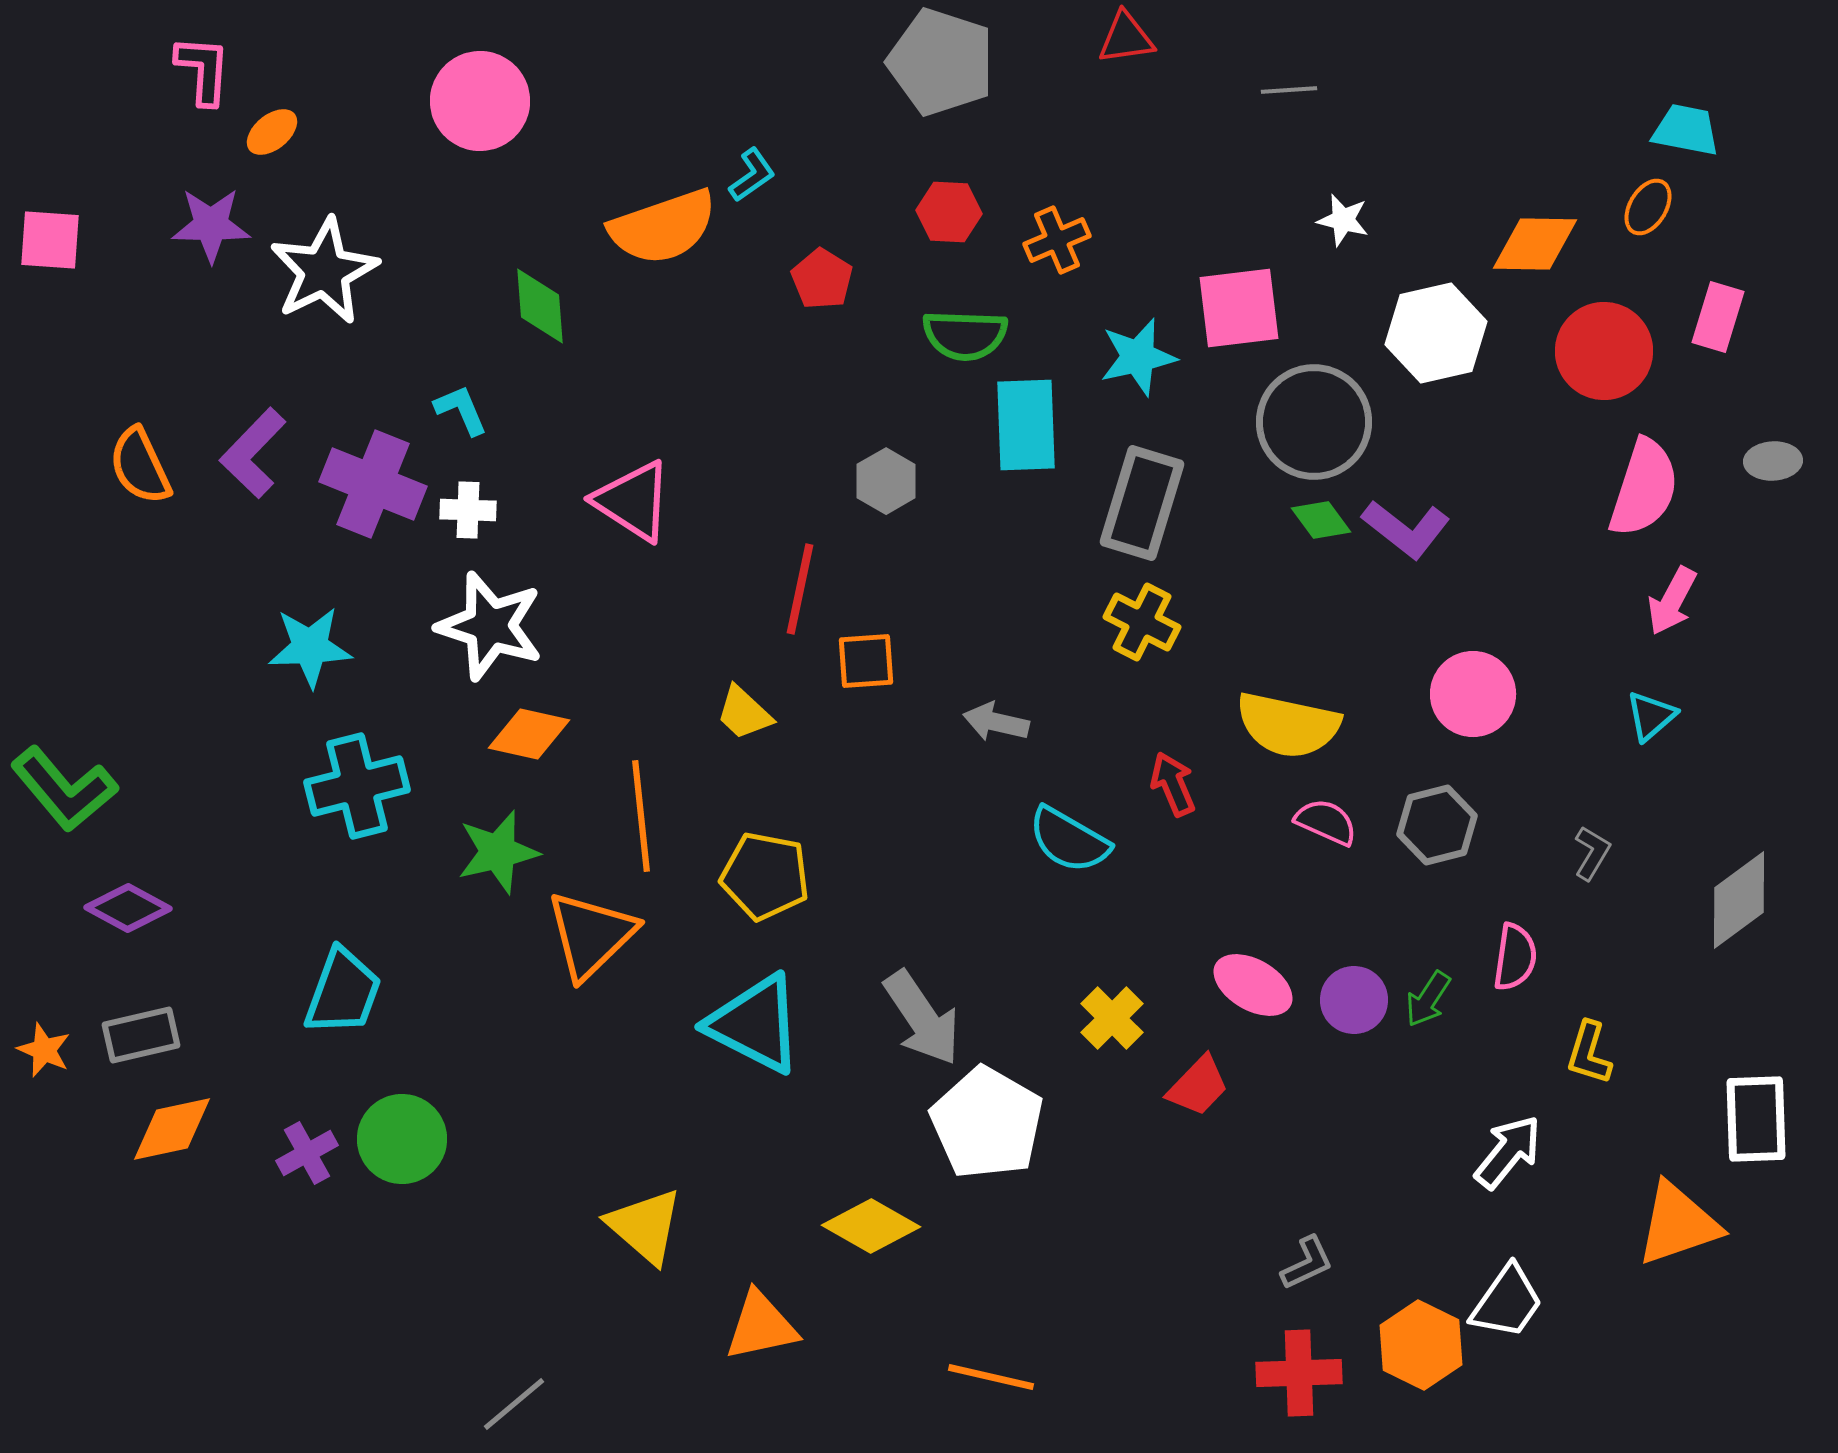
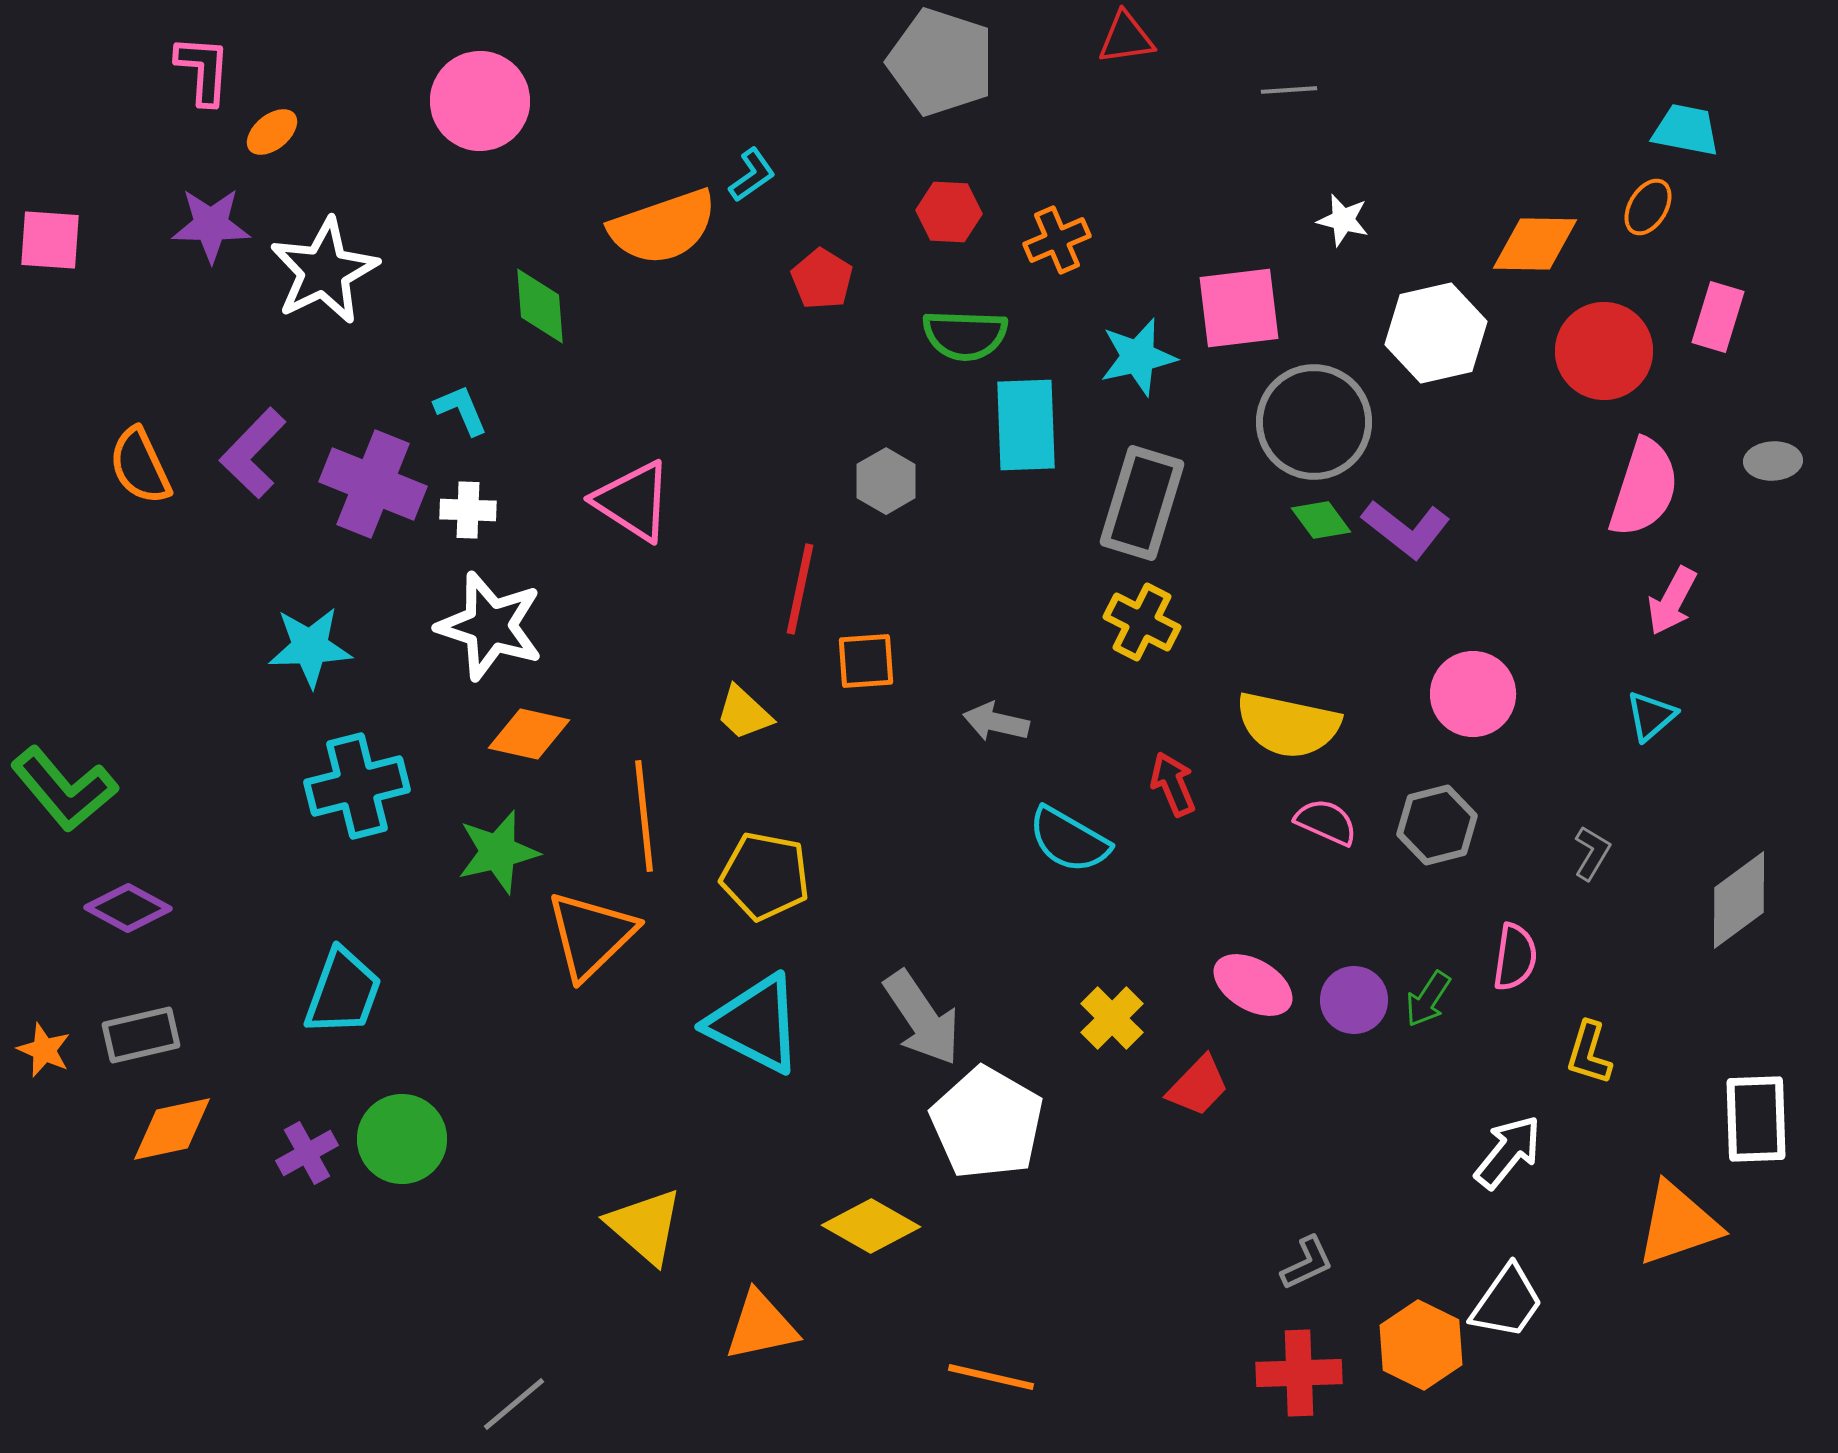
orange line at (641, 816): moved 3 px right
